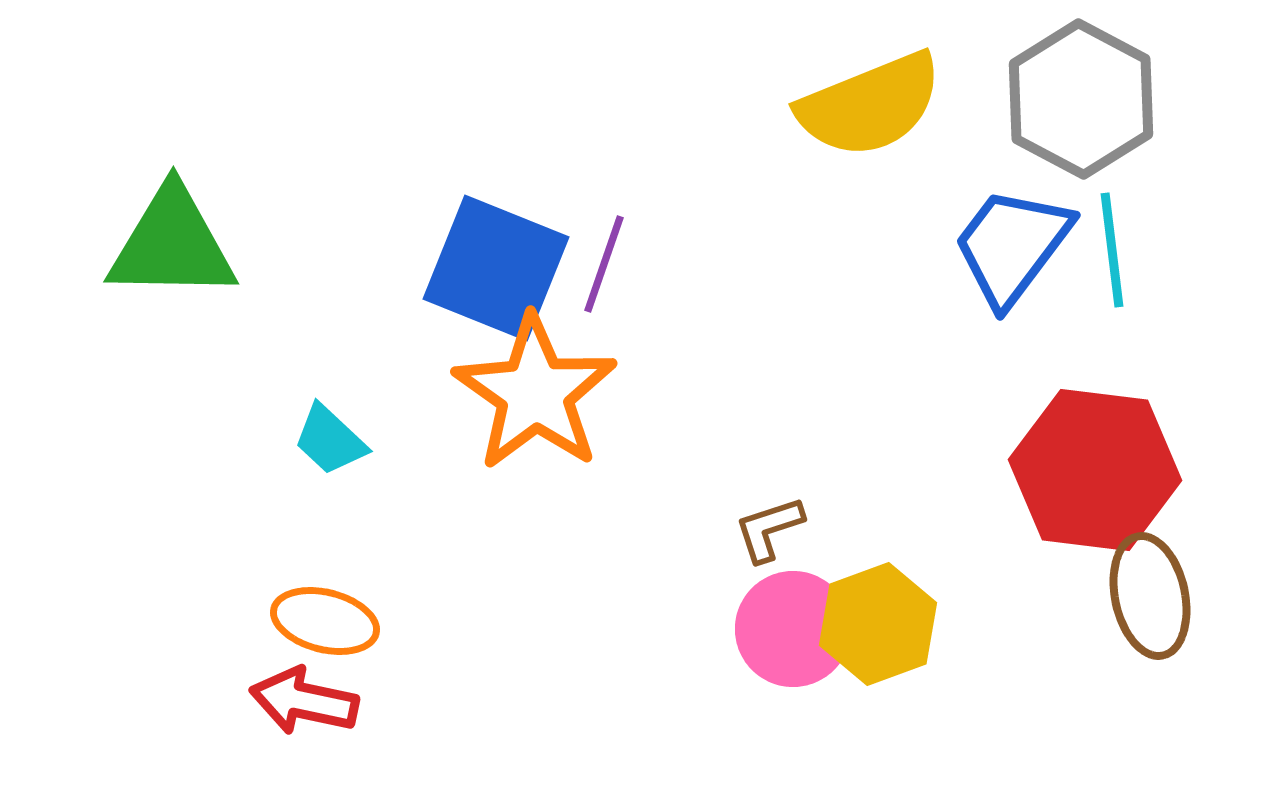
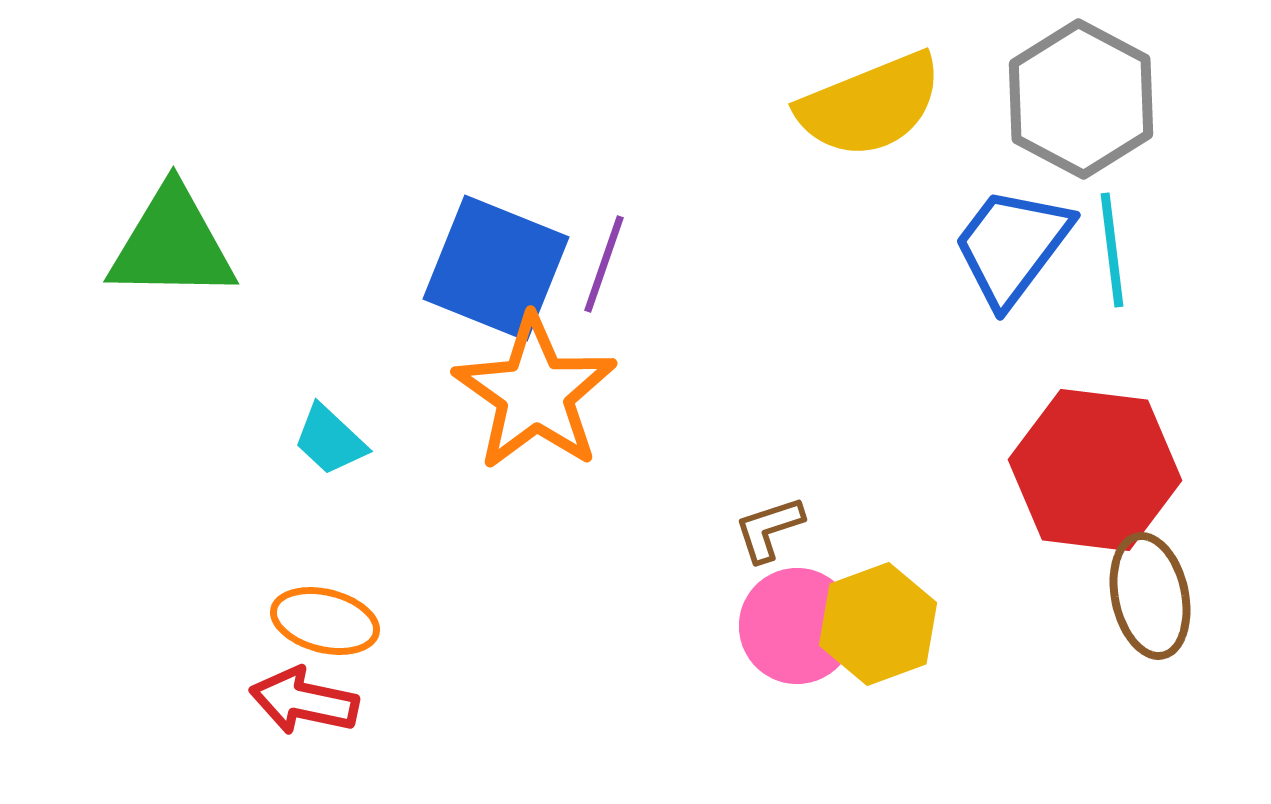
pink circle: moved 4 px right, 3 px up
